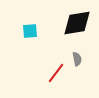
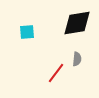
cyan square: moved 3 px left, 1 px down
gray semicircle: rotated 16 degrees clockwise
